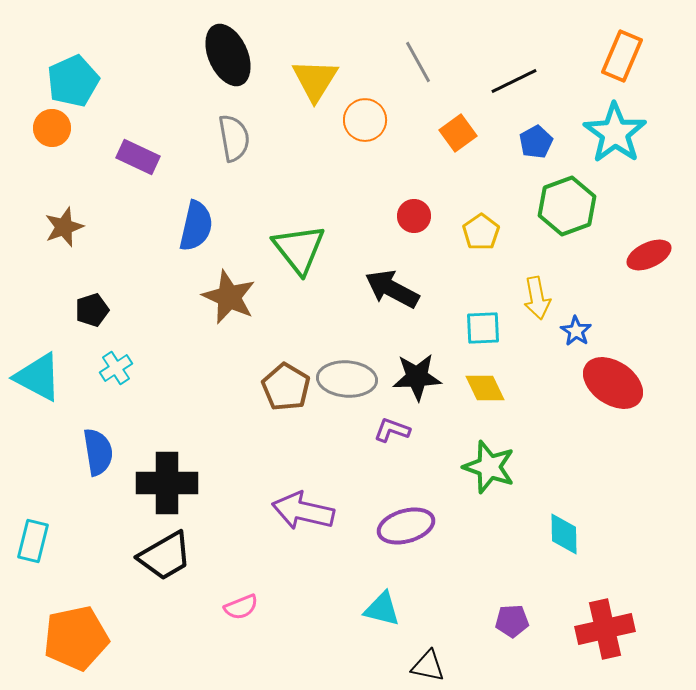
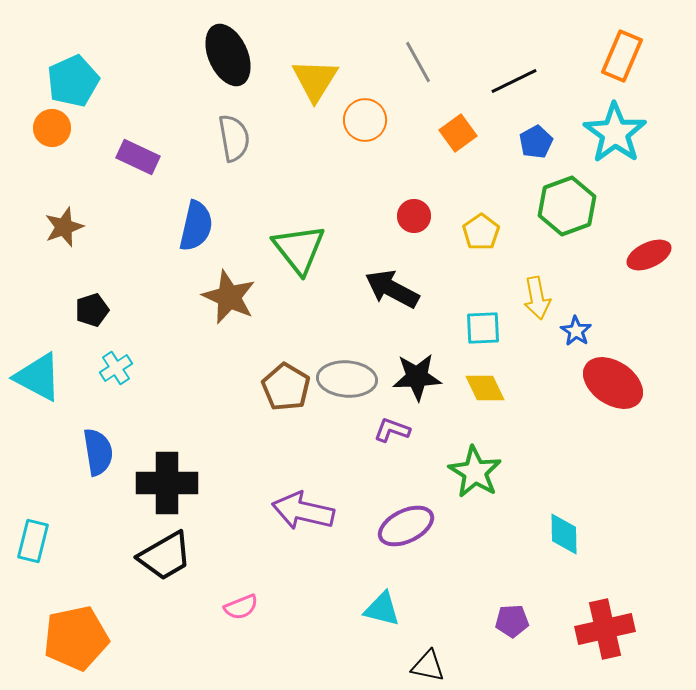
green star at (489, 467): moved 14 px left, 5 px down; rotated 12 degrees clockwise
purple ellipse at (406, 526): rotated 10 degrees counterclockwise
